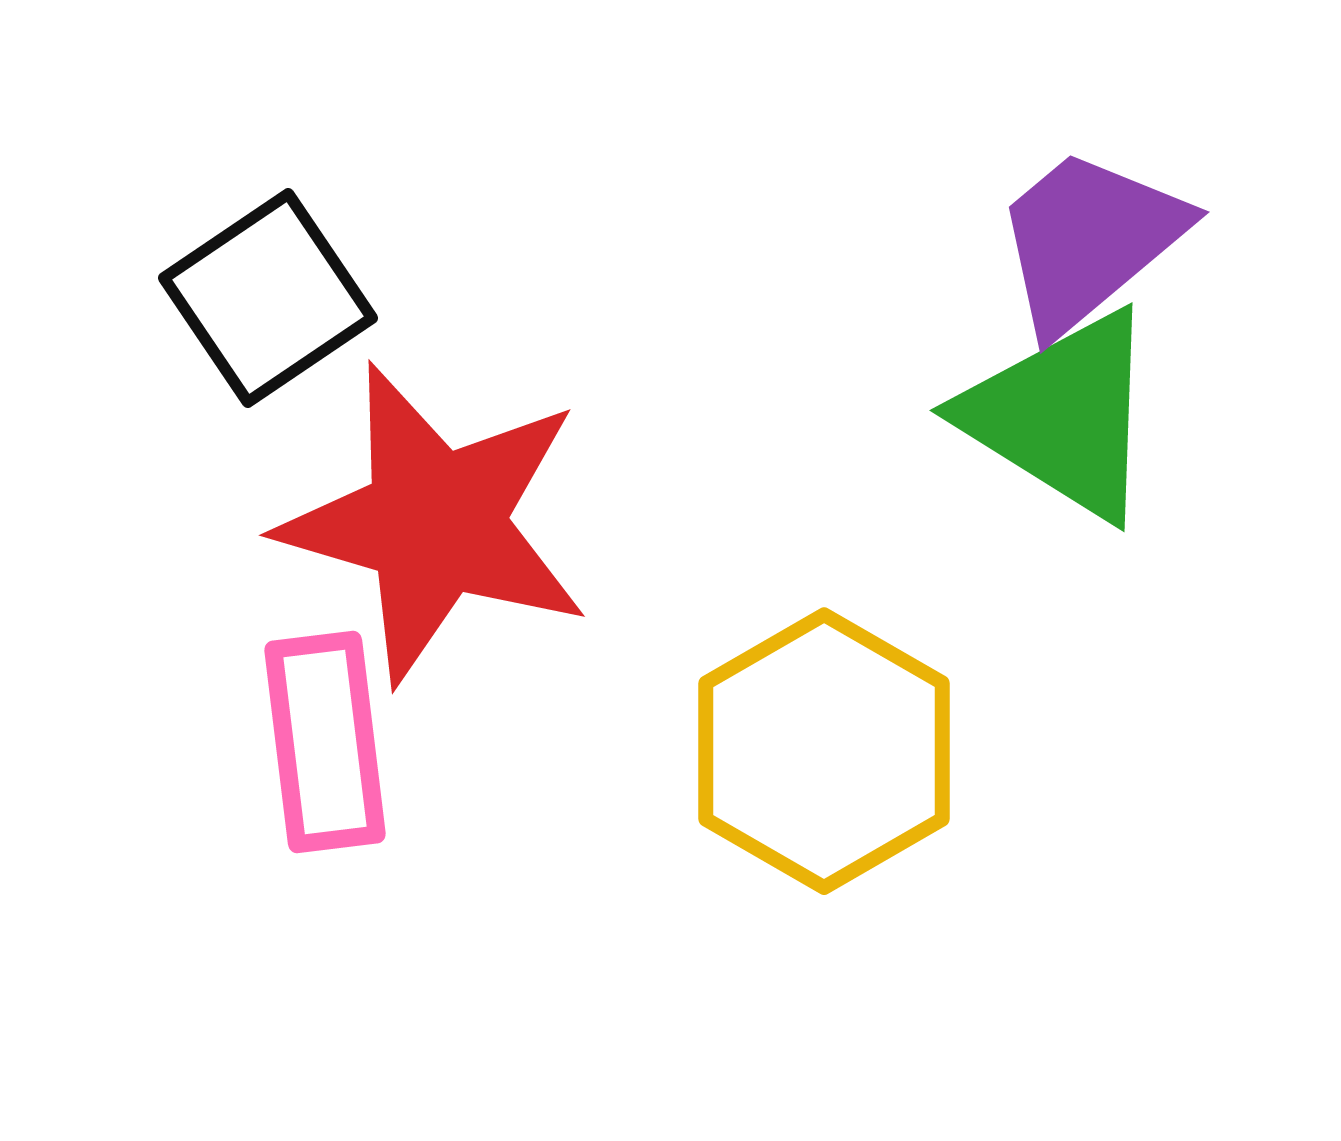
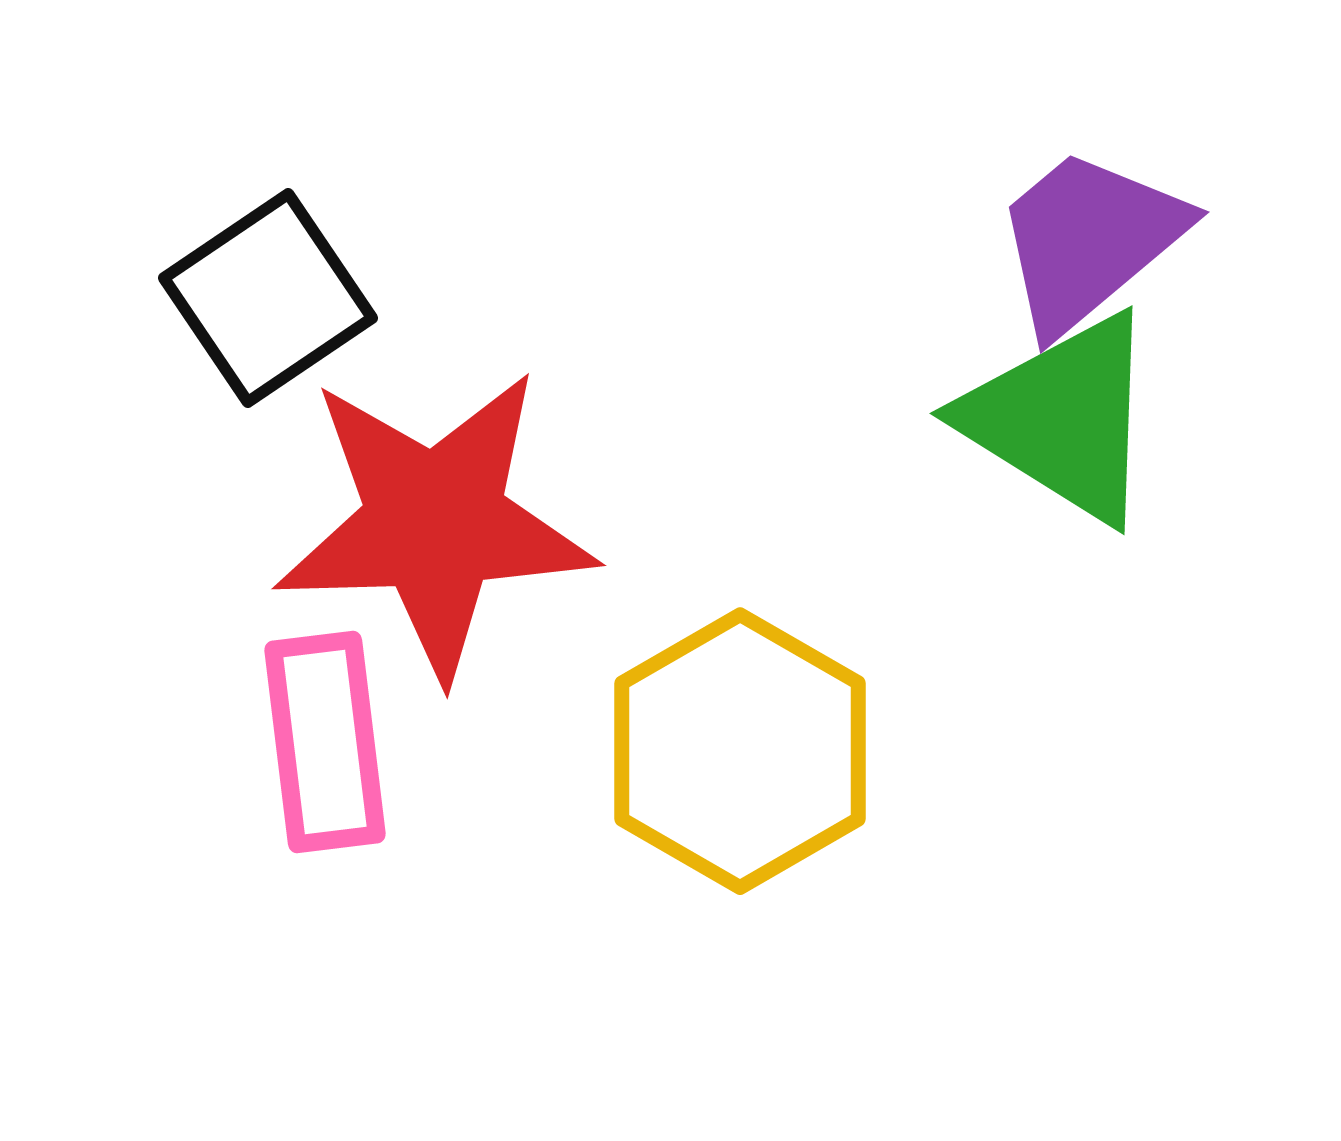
green triangle: moved 3 px down
red star: rotated 18 degrees counterclockwise
yellow hexagon: moved 84 px left
